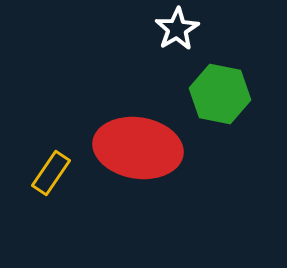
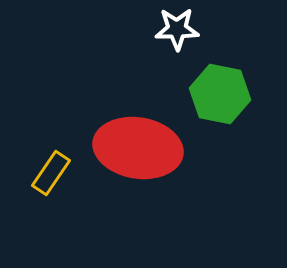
white star: rotated 30 degrees clockwise
